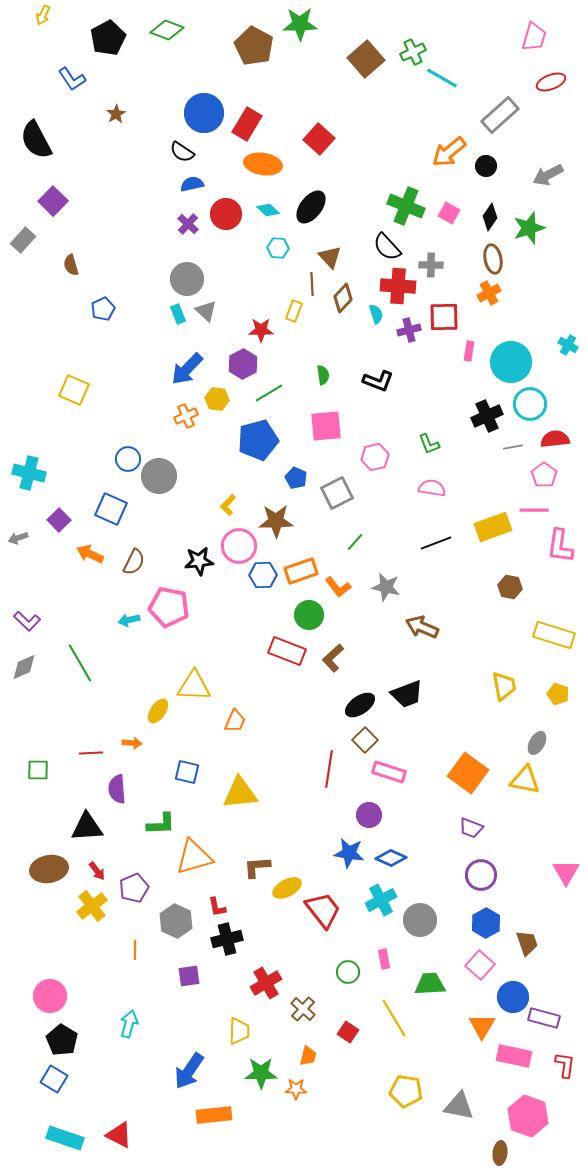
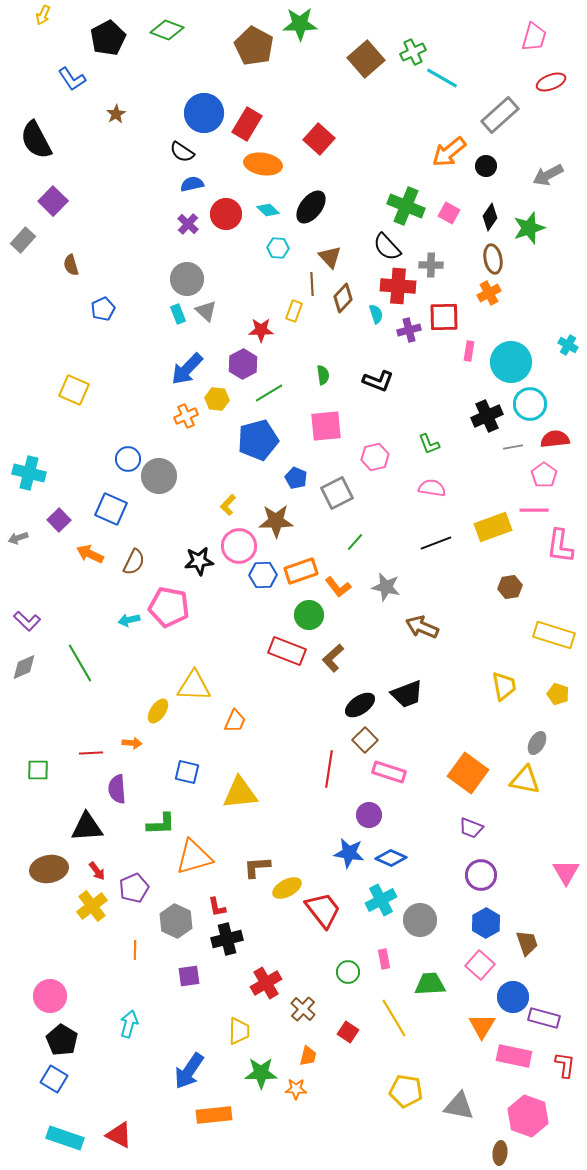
brown hexagon at (510, 587): rotated 20 degrees counterclockwise
